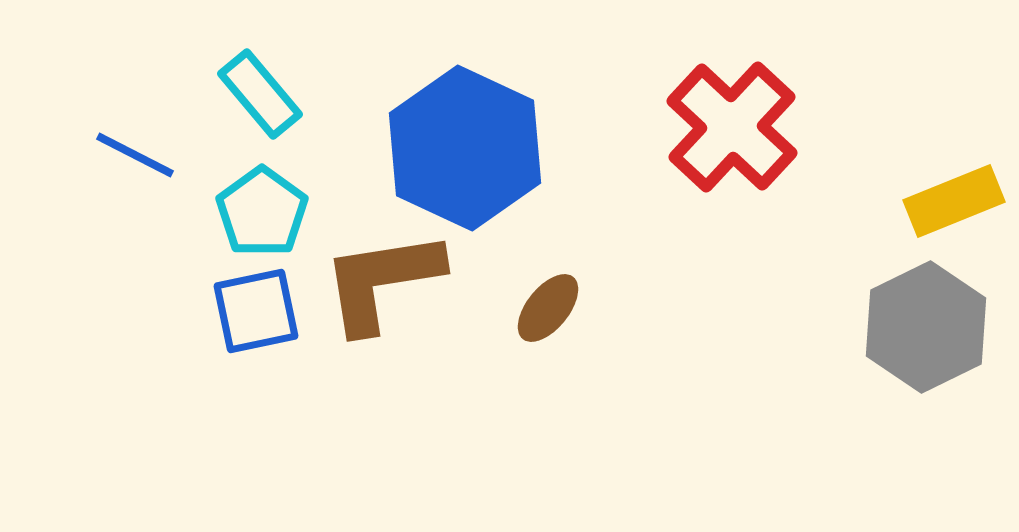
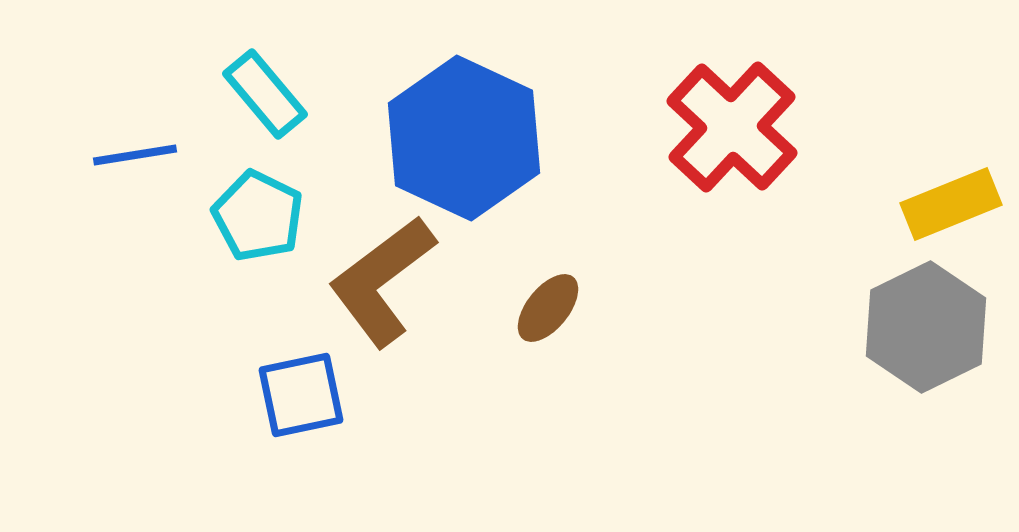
cyan rectangle: moved 5 px right
blue hexagon: moved 1 px left, 10 px up
blue line: rotated 36 degrees counterclockwise
yellow rectangle: moved 3 px left, 3 px down
cyan pentagon: moved 4 px left, 4 px down; rotated 10 degrees counterclockwise
brown L-shape: rotated 28 degrees counterclockwise
blue square: moved 45 px right, 84 px down
